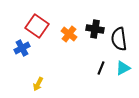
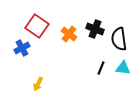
black cross: rotated 12 degrees clockwise
cyan triangle: rotated 35 degrees clockwise
